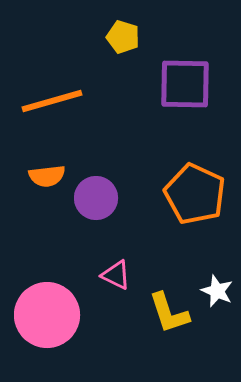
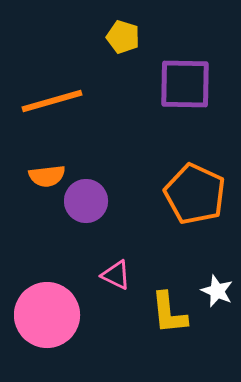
purple circle: moved 10 px left, 3 px down
yellow L-shape: rotated 12 degrees clockwise
